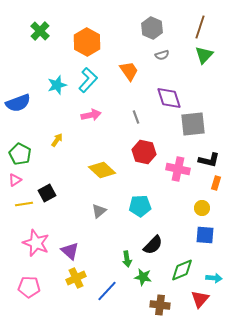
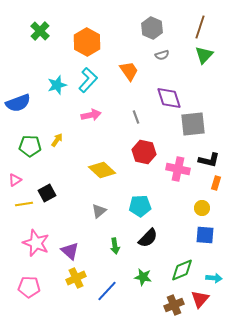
green pentagon: moved 10 px right, 8 px up; rotated 25 degrees counterclockwise
black semicircle: moved 5 px left, 7 px up
green arrow: moved 12 px left, 13 px up
brown cross: moved 14 px right; rotated 30 degrees counterclockwise
